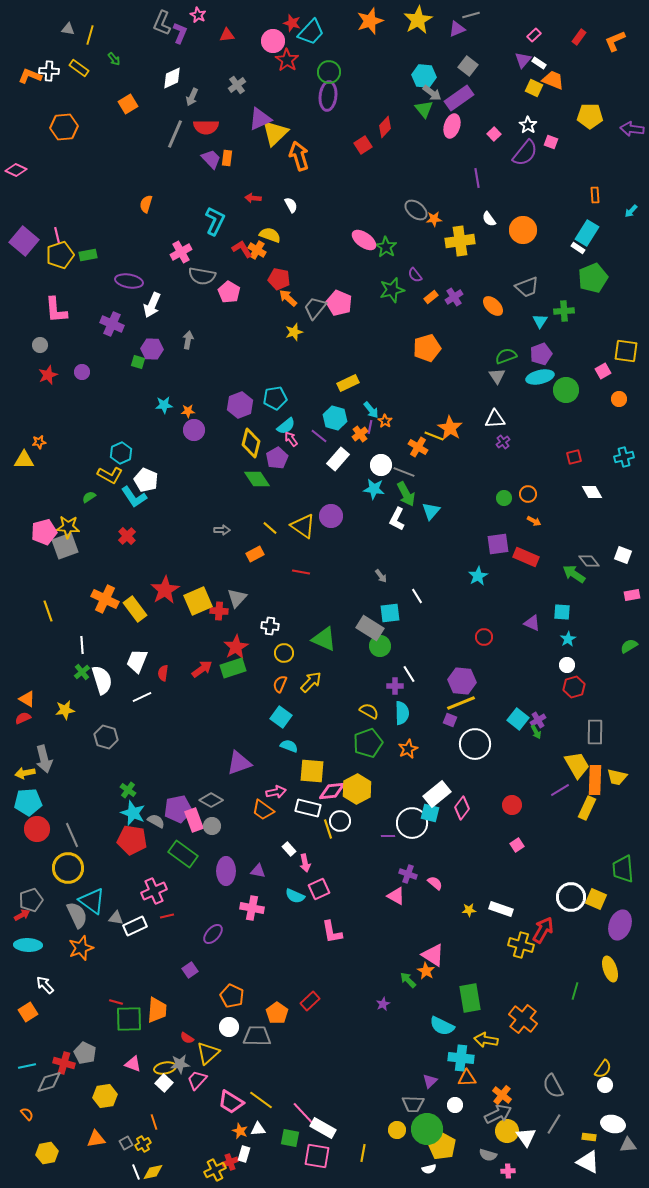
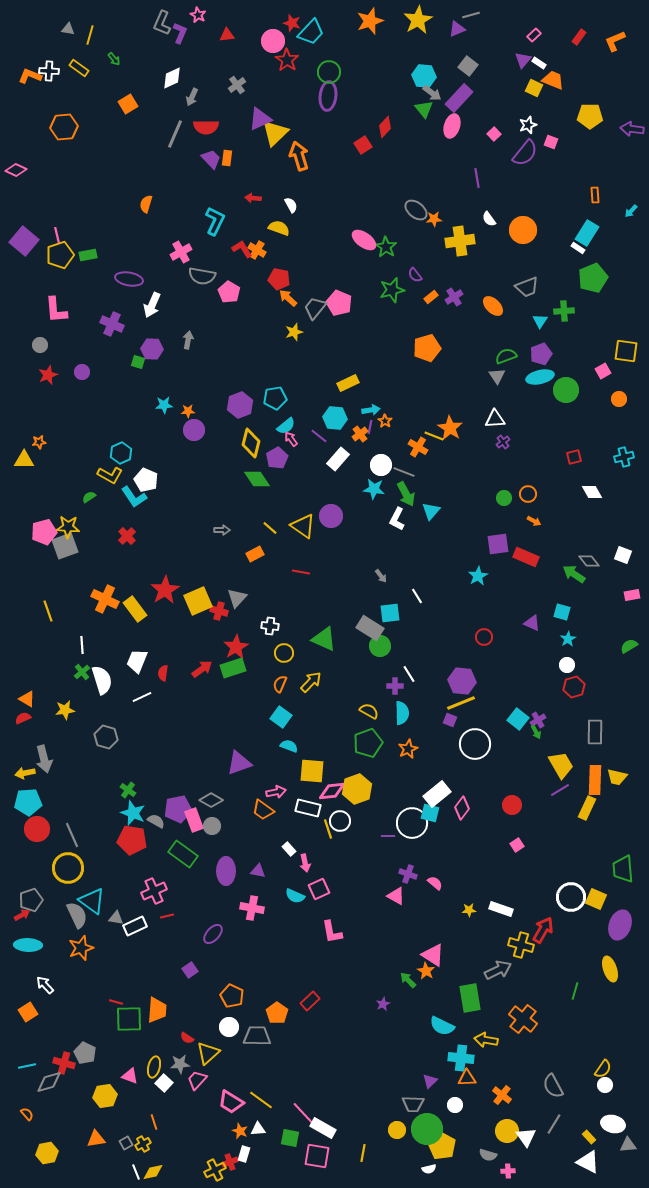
purple rectangle at (459, 98): rotated 12 degrees counterclockwise
white star at (528, 125): rotated 18 degrees clockwise
yellow semicircle at (270, 235): moved 9 px right, 7 px up
purple ellipse at (129, 281): moved 2 px up
cyan arrow at (371, 410): rotated 60 degrees counterclockwise
cyan hexagon at (335, 418): rotated 10 degrees counterclockwise
red cross at (219, 611): rotated 12 degrees clockwise
cyan square at (562, 612): rotated 12 degrees clockwise
yellow trapezoid at (577, 765): moved 16 px left
yellow hexagon at (357, 789): rotated 8 degrees clockwise
pink triangle at (133, 1064): moved 3 px left, 12 px down
yellow ellipse at (165, 1068): moved 11 px left, 1 px up; rotated 65 degrees counterclockwise
gray arrow at (498, 1114): moved 144 px up
yellow rectangle at (589, 1137): rotated 40 degrees clockwise
